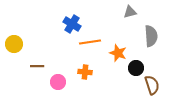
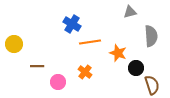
orange cross: rotated 32 degrees clockwise
